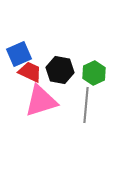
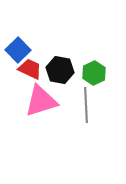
blue square: moved 1 px left, 4 px up; rotated 20 degrees counterclockwise
red trapezoid: moved 3 px up
gray line: rotated 8 degrees counterclockwise
